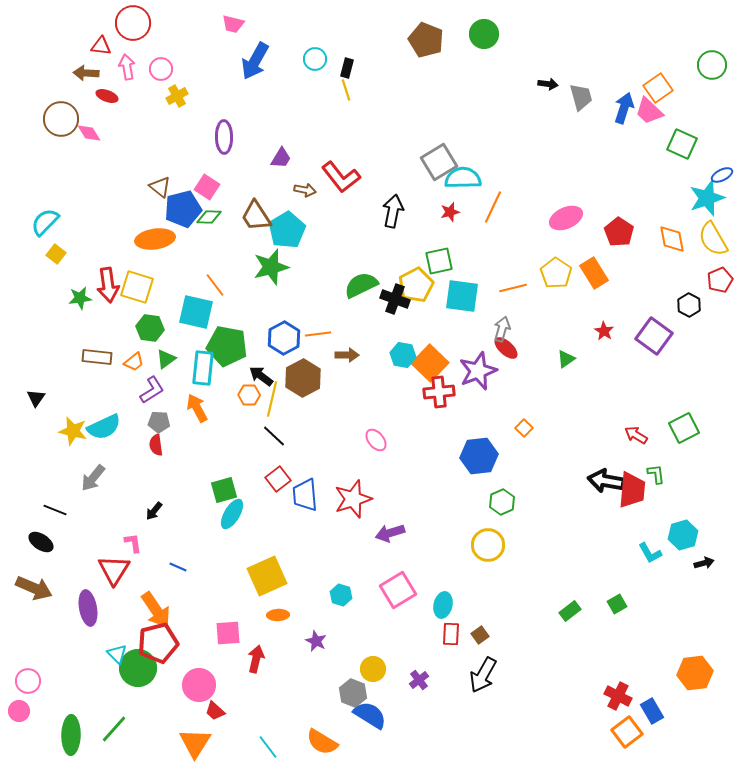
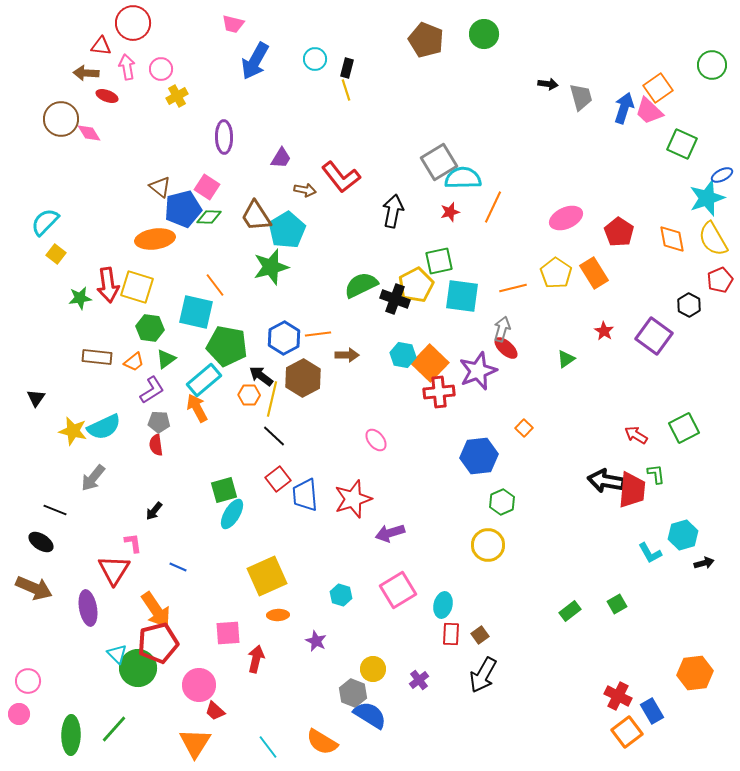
cyan rectangle at (203, 368): moved 1 px right, 12 px down; rotated 44 degrees clockwise
pink circle at (19, 711): moved 3 px down
